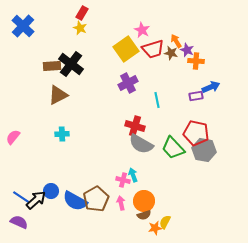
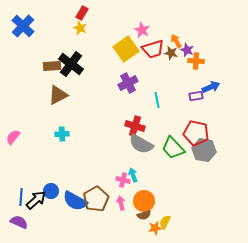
blue line: rotated 60 degrees clockwise
